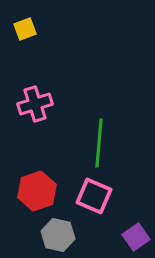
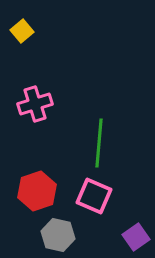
yellow square: moved 3 px left, 2 px down; rotated 20 degrees counterclockwise
